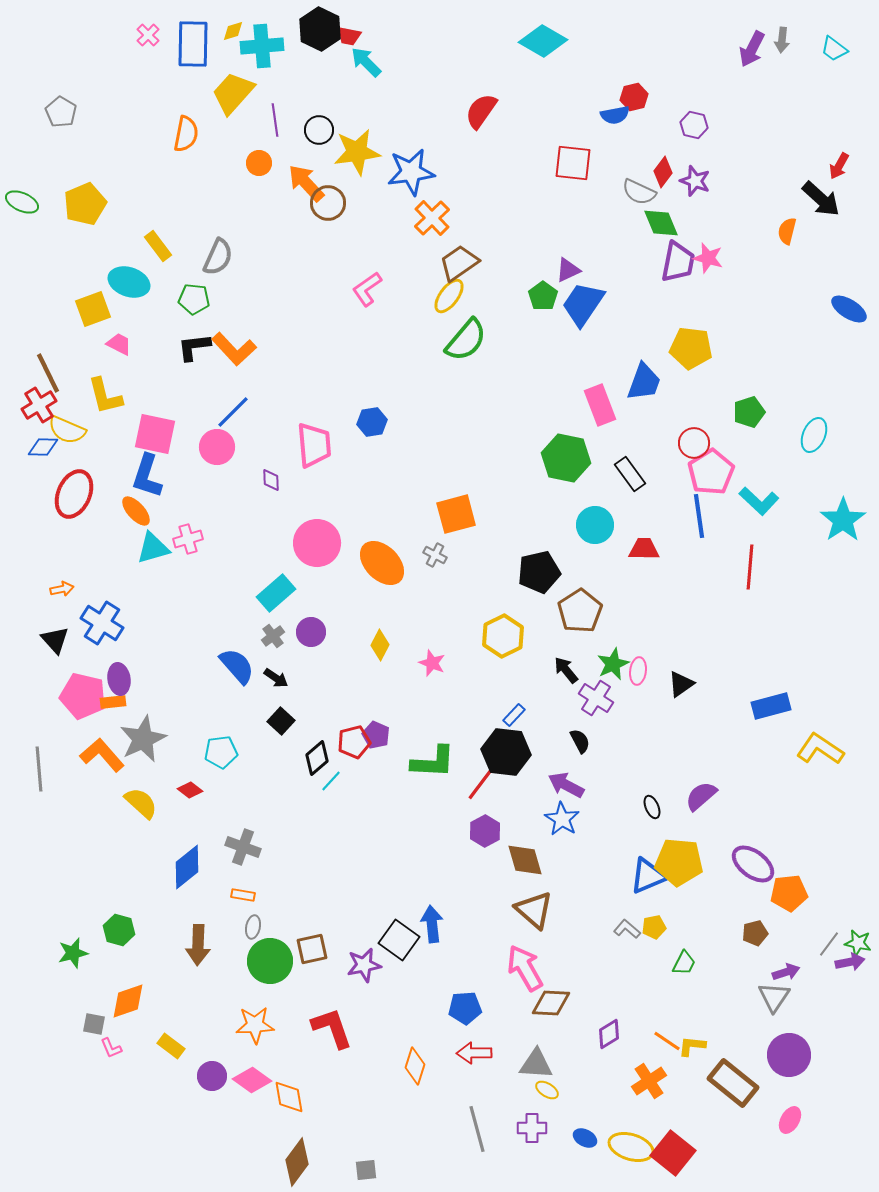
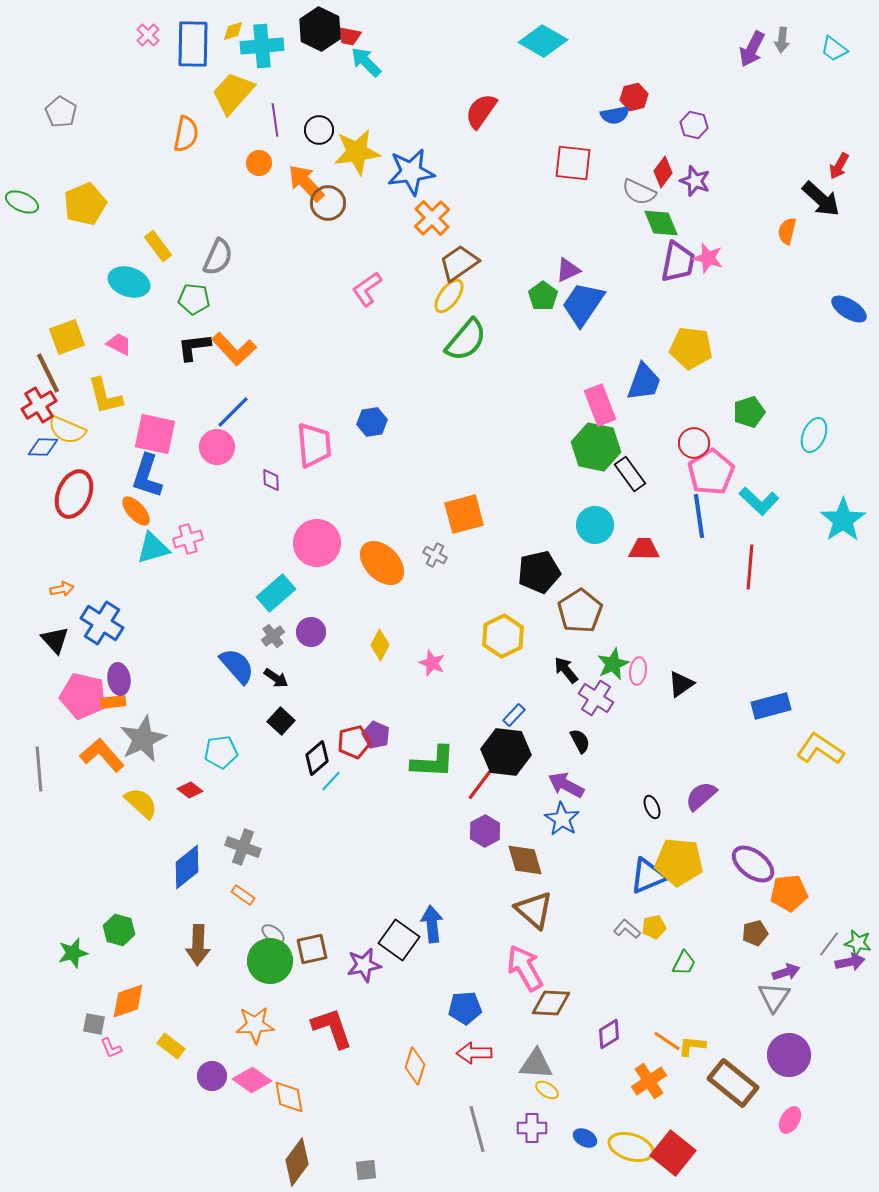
yellow square at (93, 309): moved 26 px left, 28 px down
green hexagon at (566, 458): moved 30 px right, 11 px up
orange square at (456, 514): moved 8 px right
orange rectangle at (243, 895): rotated 25 degrees clockwise
gray ellipse at (253, 927): moved 20 px right, 7 px down; rotated 65 degrees counterclockwise
